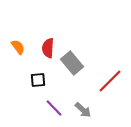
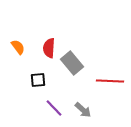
red semicircle: moved 1 px right
red line: rotated 48 degrees clockwise
